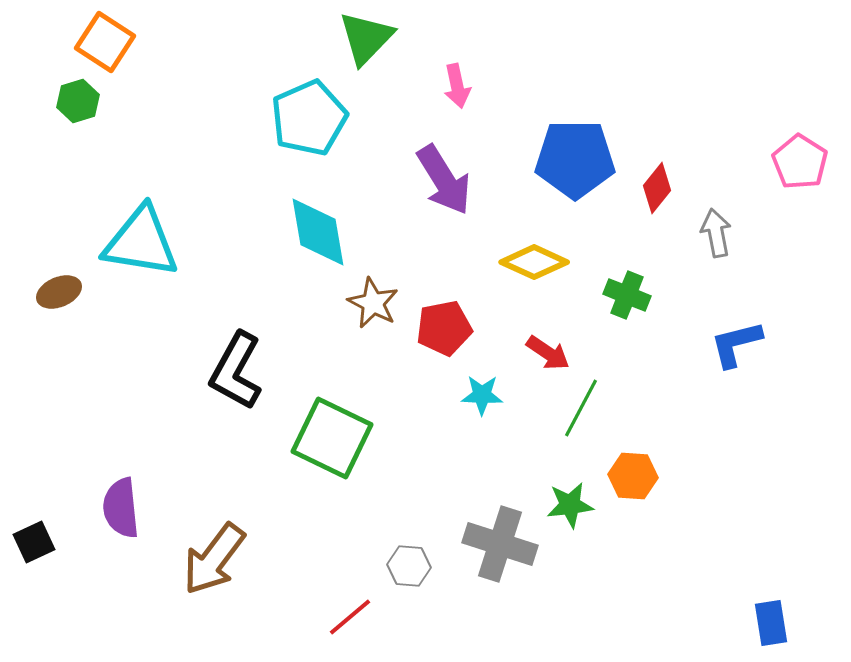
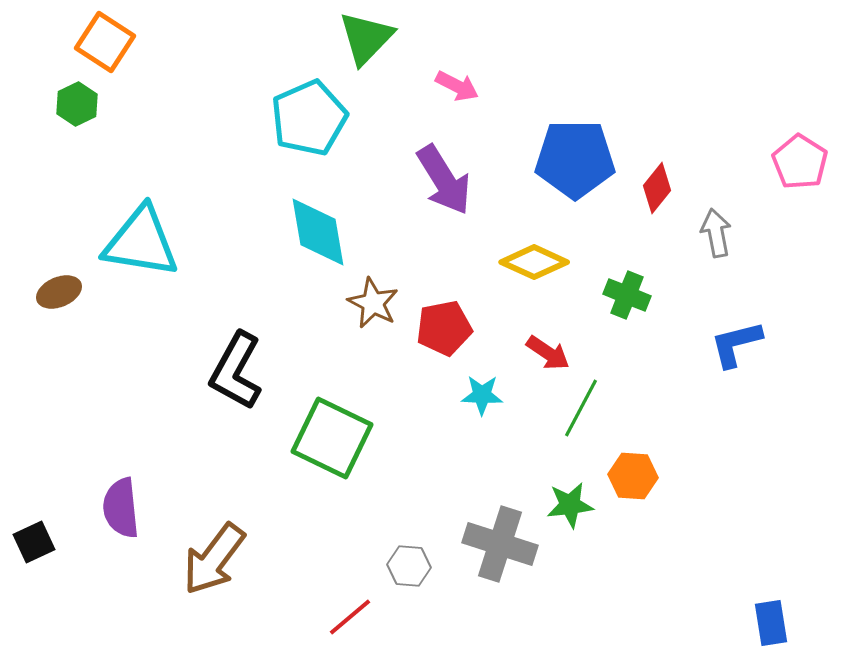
pink arrow: rotated 51 degrees counterclockwise
green hexagon: moved 1 px left, 3 px down; rotated 9 degrees counterclockwise
